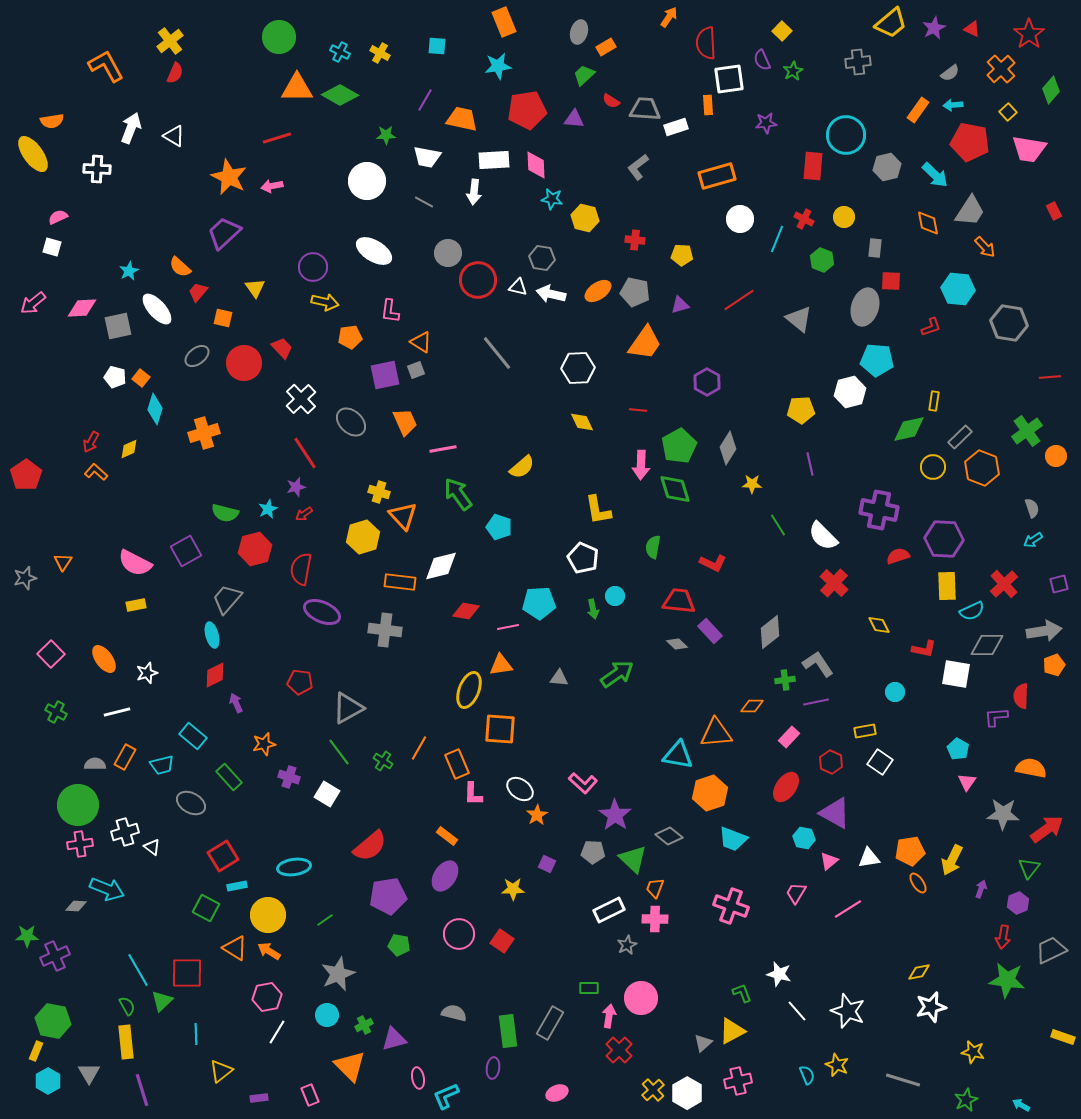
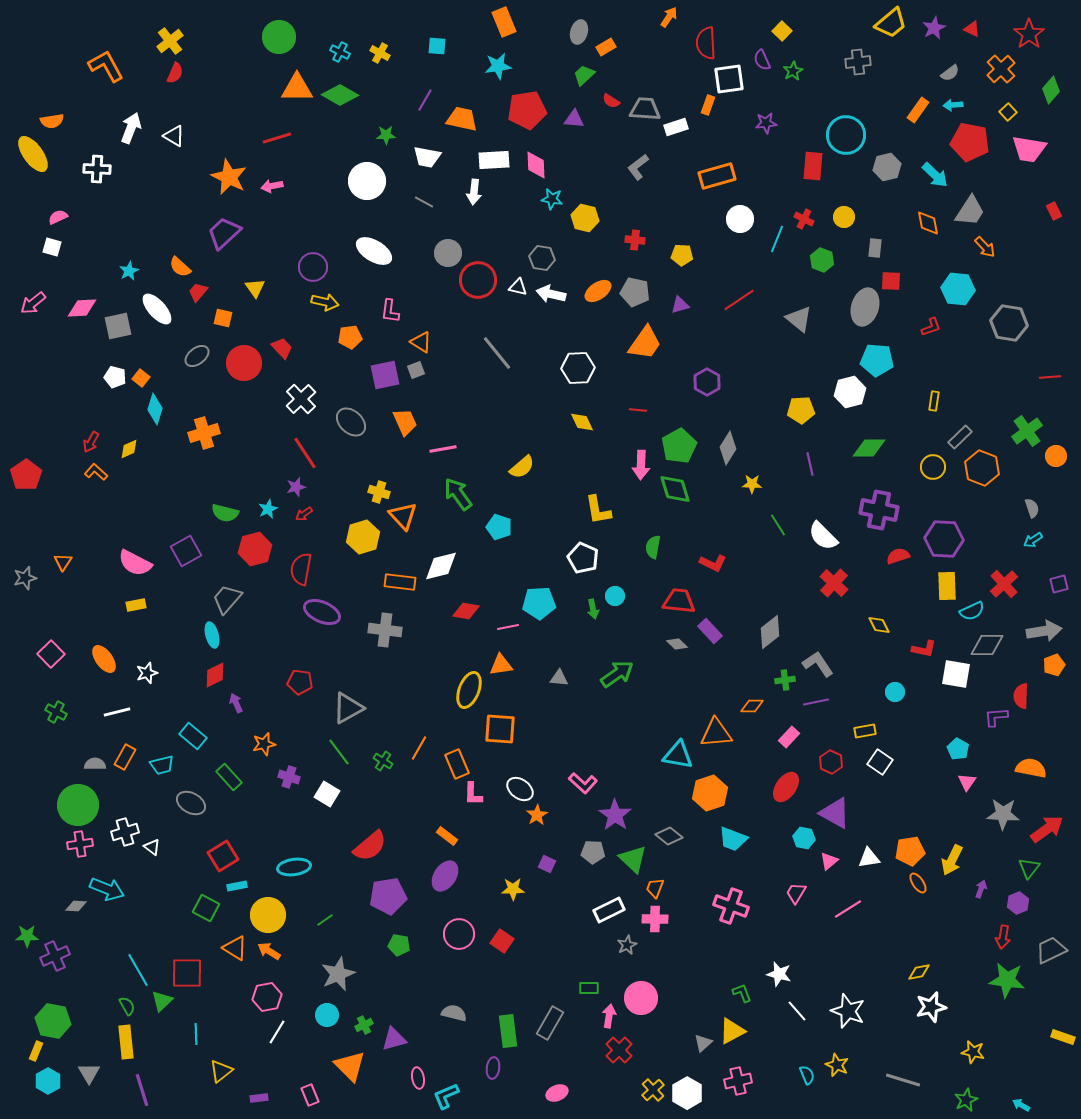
orange rectangle at (708, 105): rotated 24 degrees clockwise
green diamond at (909, 429): moved 40 px left, 19 px down; rotated 12 degrees clockwise
